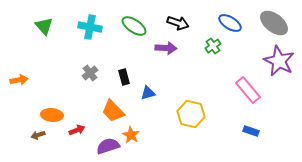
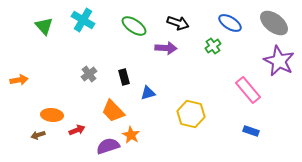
cyan cross: moved 7 px left, 7 px up; rotated 20 degrees clockwise
gray cross: moved 1 px left, 1 px down
